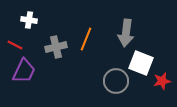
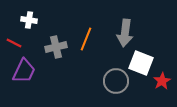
gray arrow: moved 1 px left
red line: moved 1 px left, 2 px up
red star: rotated 18 degrees counterclockwise
